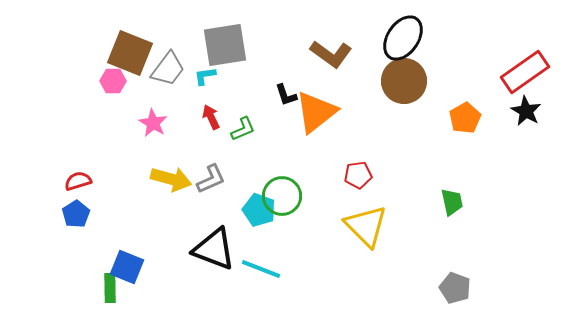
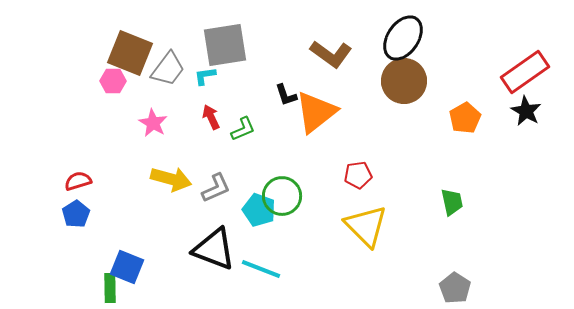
gray L-shape: moved 5 px right, 9 px down
gray pentagon: rotated 12 degrees clockwise
